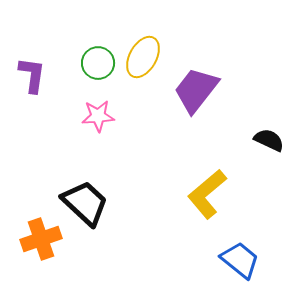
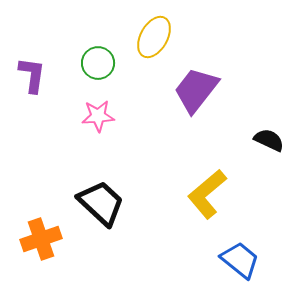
yellow ellipse: moved 11 px right, 20 px up
black trapezoid: moved 16 px right
